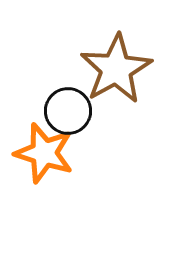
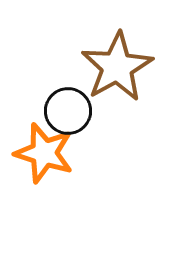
brown star: moved 1 px right, 2 px up
